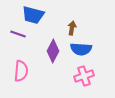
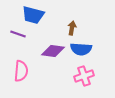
purple diamond: rotated 70 degrees clockwise
